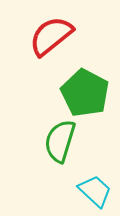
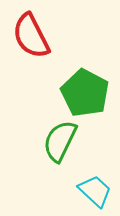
red semicircle: moved 20 px left; rotated 78 degrees counterclockwise
green semicircle: rotated 9 degrees clockwise
